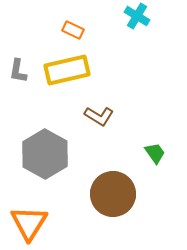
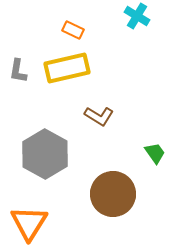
yellow rectangle: moved 2 px up
